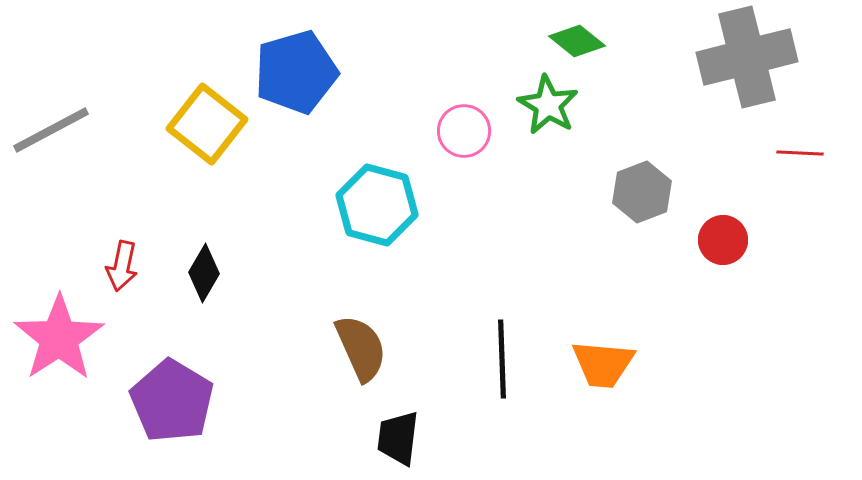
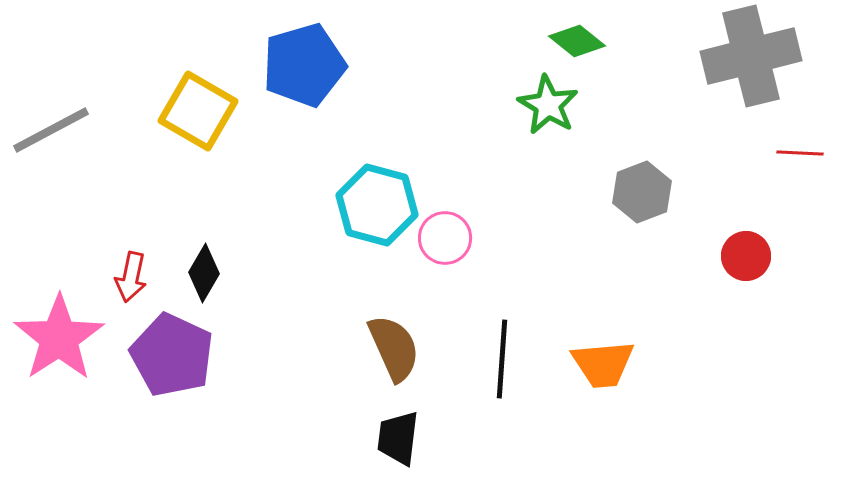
gray cross: moved 4 px right, 1 px up
blue pentagon: moved 8 px right, 7 px up
yellow square: moved 9 px left, 13 px up; rotated 8 degrees counterclockwise
pink circle: moved 19 px left, 107 px down
red circle: moved 23 px right, 16 px down
red arrow: moved 9 px right, 11 px down
brown semicircle: moved 33 px right
black line: rotated 6 degrees clockwise
orange trapezoid: rotated 10 degrees counterclockwise
purple pentagon: moved 46 px up; rotated 6 degrees counterclockwise
